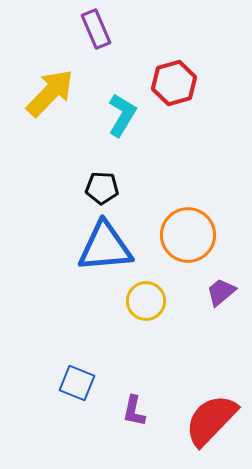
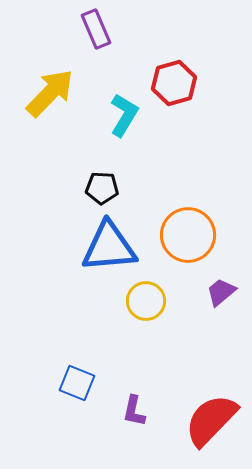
cyan L-shape: moved 2 px right
blue triangle: moved 4 px right
